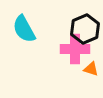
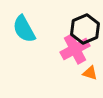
pink cross: rotated 28 degrees counterclockwise
orange triangle: moved 1 px left, 4 px down
